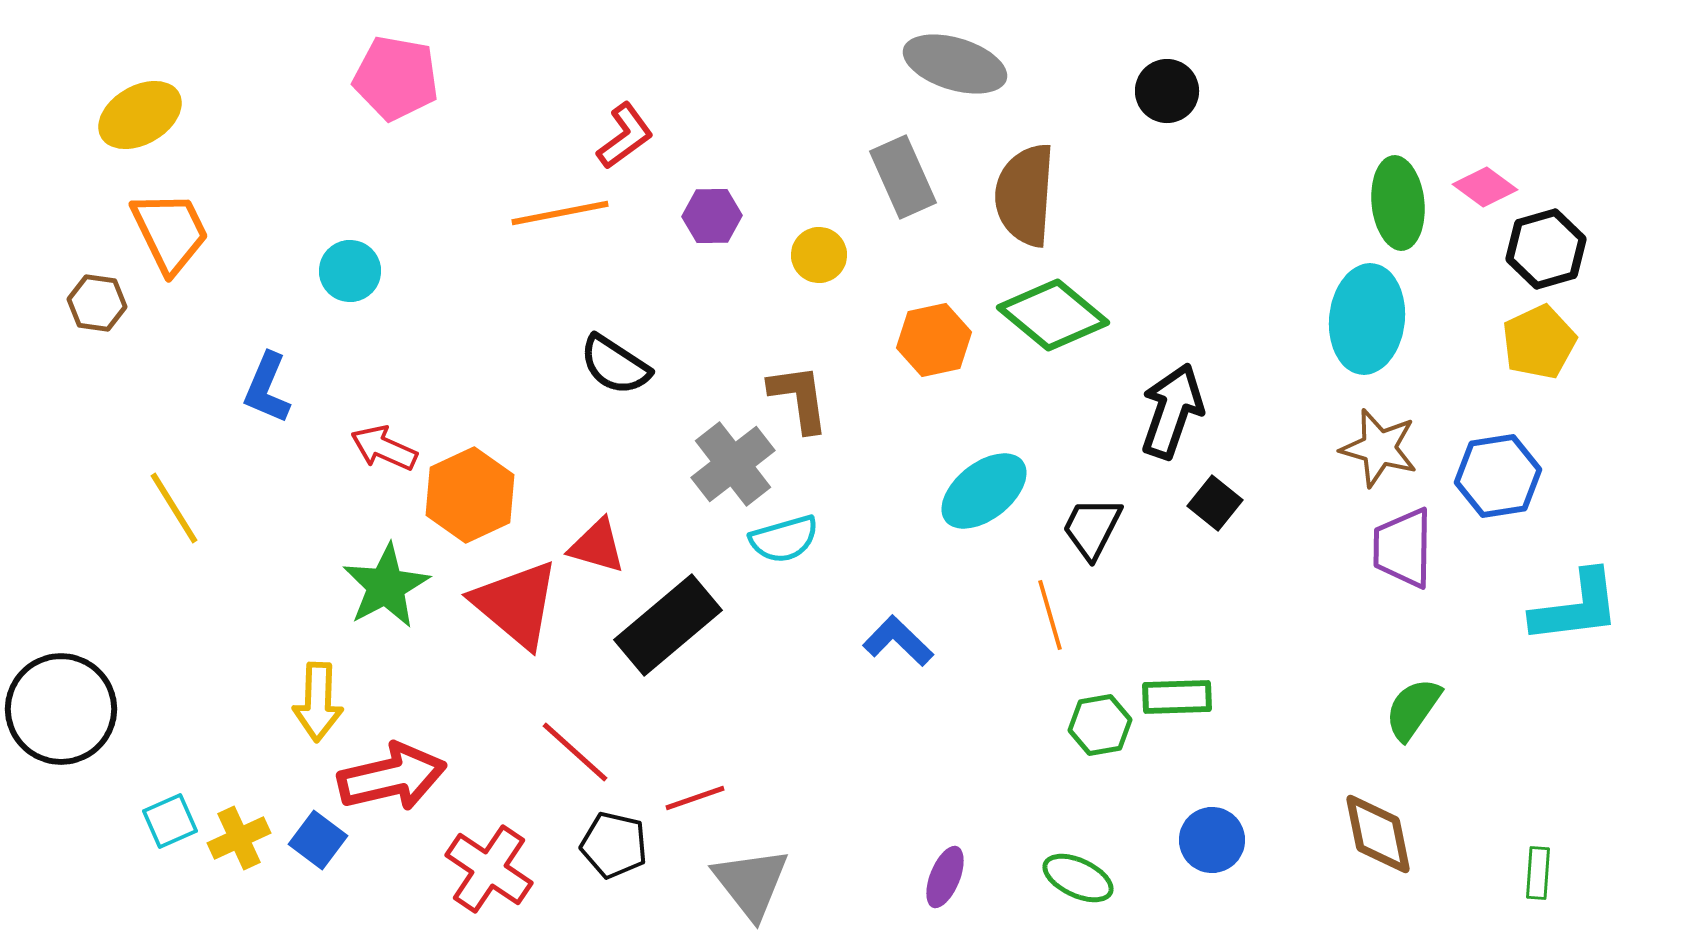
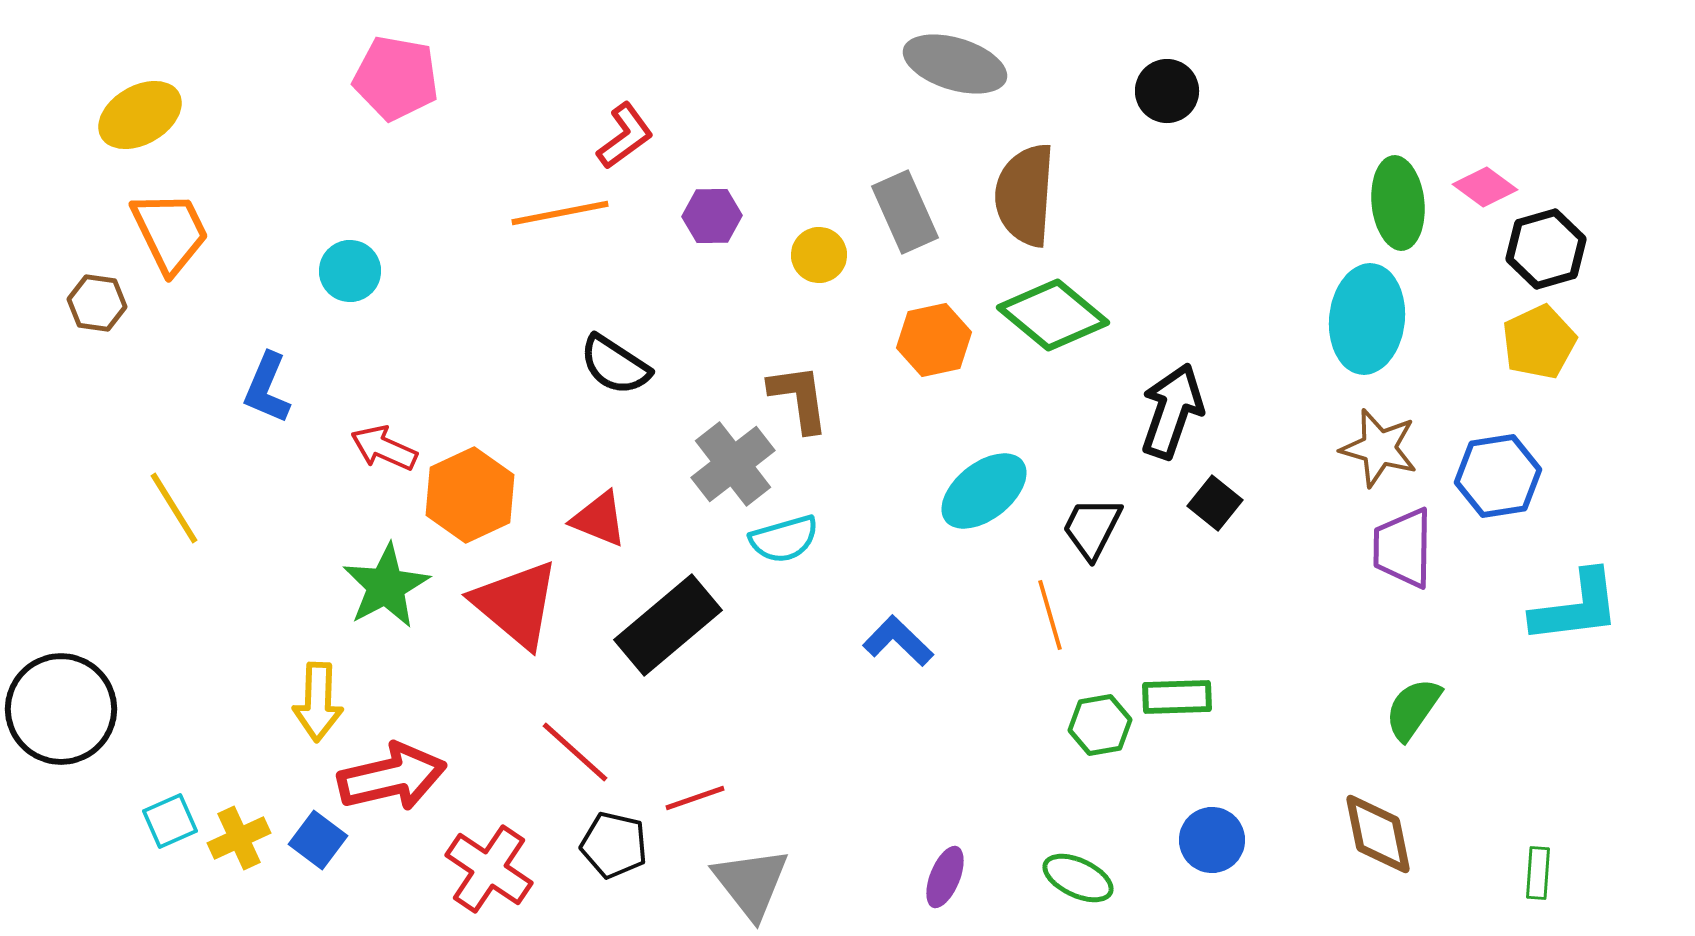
gray rectangle at (903, 177): moved 2 px right, 35 px down
red triangle at (597, 546): moved 2 px right, 27 px up; rotated 6 degrees clockwise
